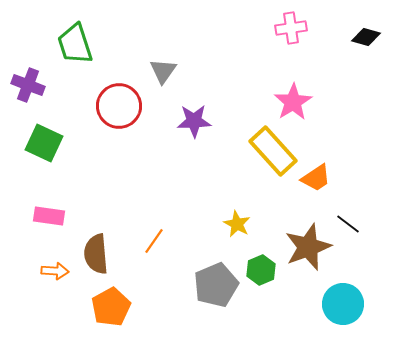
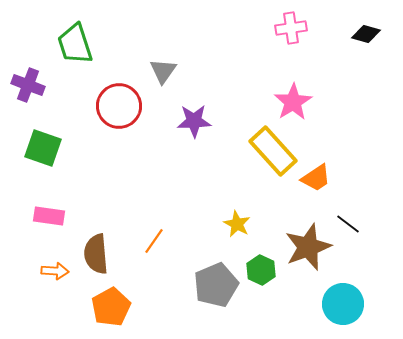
black diamond: moved 3 px up
green square: moved 1 px left, 5 px down; rotated 6 degrees counterclockwise
green hexagon: rotated 12 degrees counterclockwise
